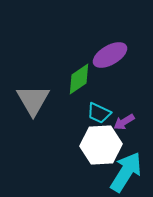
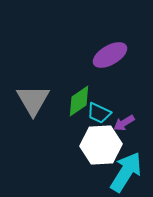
green diamond: moved 22 px down
purple arrow: moved 1 px down
